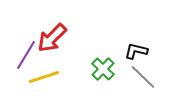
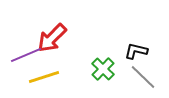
purple line: rotated 36 degrees clockwise
